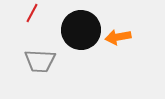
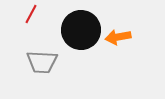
red line: moved 1 px left, 1 px down
gray trapezoid: moved 2 px right, 1 px down
